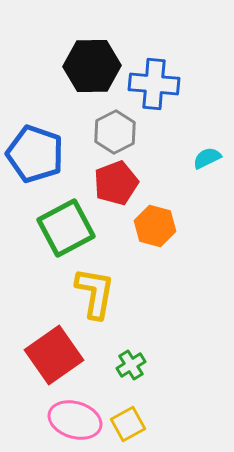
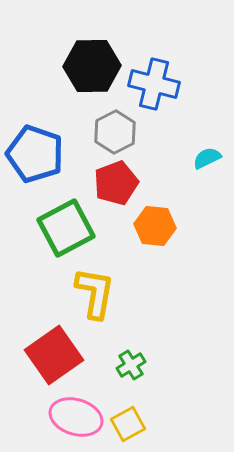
blue cross: rotated 9 degrees clockwise
orange hexagon: rotated 9 degrees counterclockwise
pink ellipse: moved 1 px right, 3 px up
